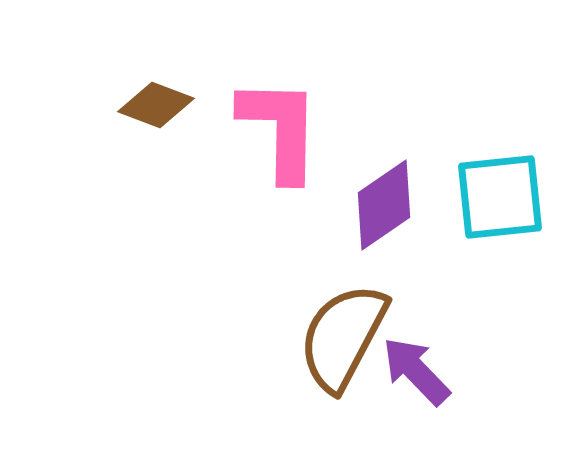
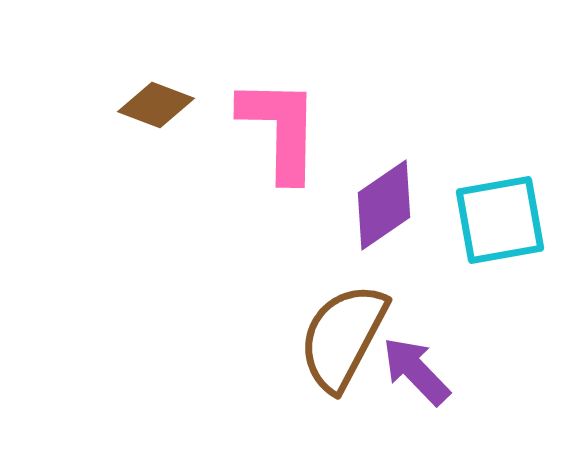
cyan square: moved 23 px down; rotated 4 degrees counterclockwise
